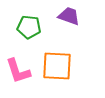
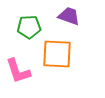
green pentagon: rotated 10 degrees counterclockwise
orange square: moved 12 px up
